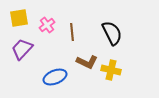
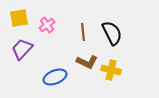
brown line: moved 11 px right
